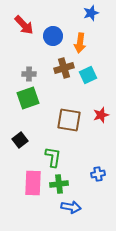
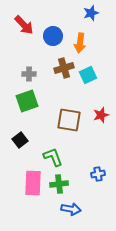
green square: moved 1 px left, 3 px down
green L-shape: rotated 30 degrees counterclockwise
blue arrow: moved 2 px down
